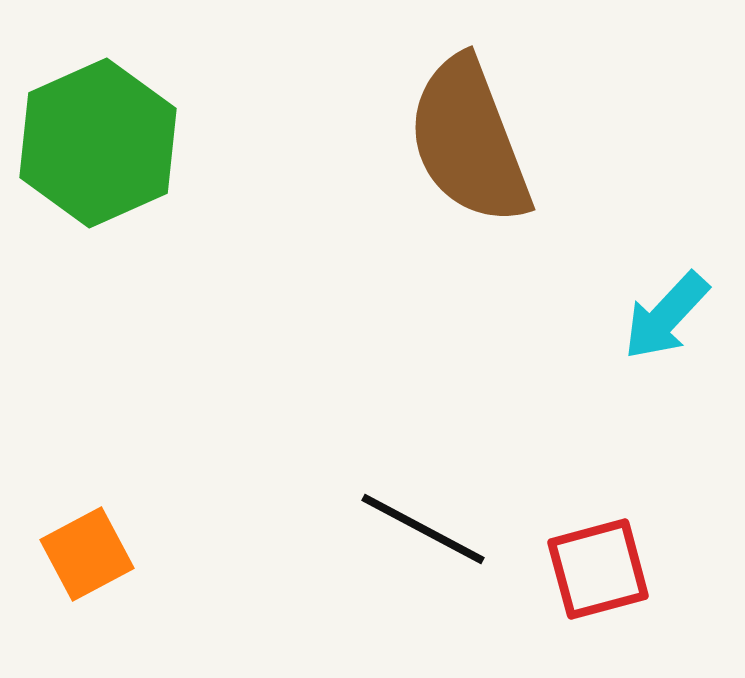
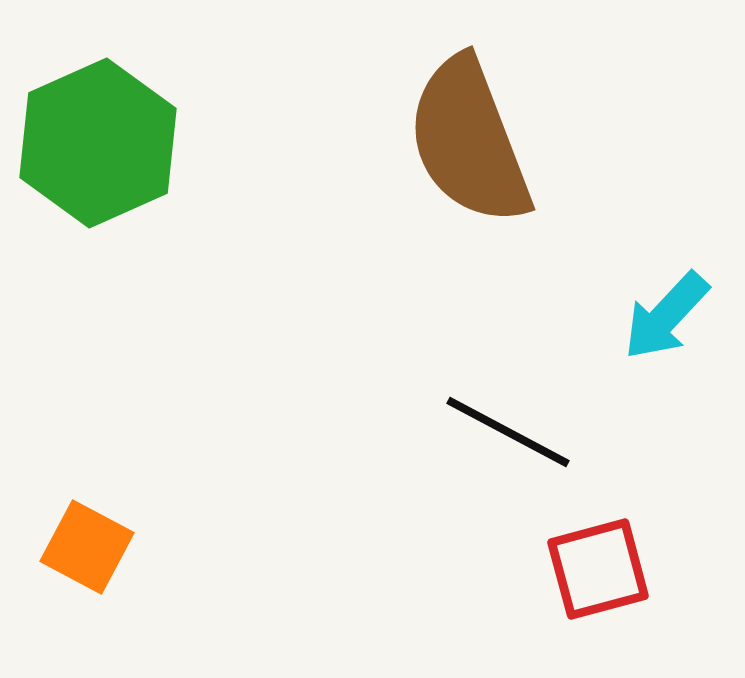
black line: moved 85 px right, 97 px up
orange square: moved 7 px up; rotated 34 degrees counterclockwise
